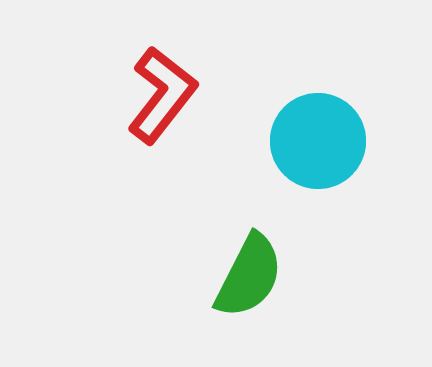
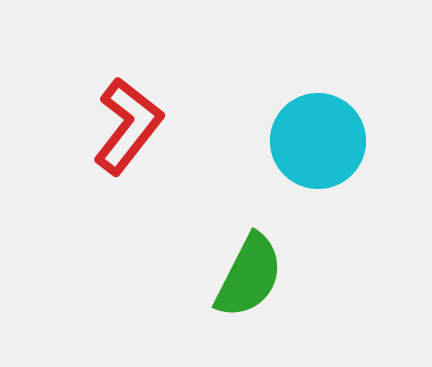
red L-shape: moved 34 px left, 31 px down
